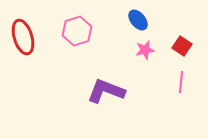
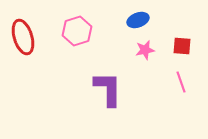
blue ellipse: rotated 70 degrees counterclockwise
red square: rotated 30 degrees counterclockwise
pink line: rotated 25 degrees counterclockwise
purple L-shape: moved 2 px right, 2 px up; rotated 69 degrees clockwise
